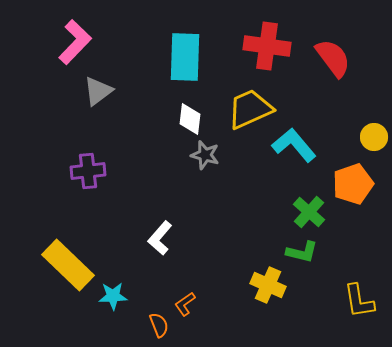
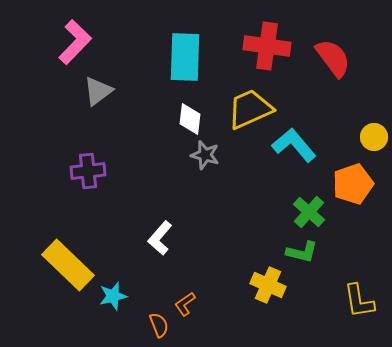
cyan star: rotated 12 degrees counterclockwise
